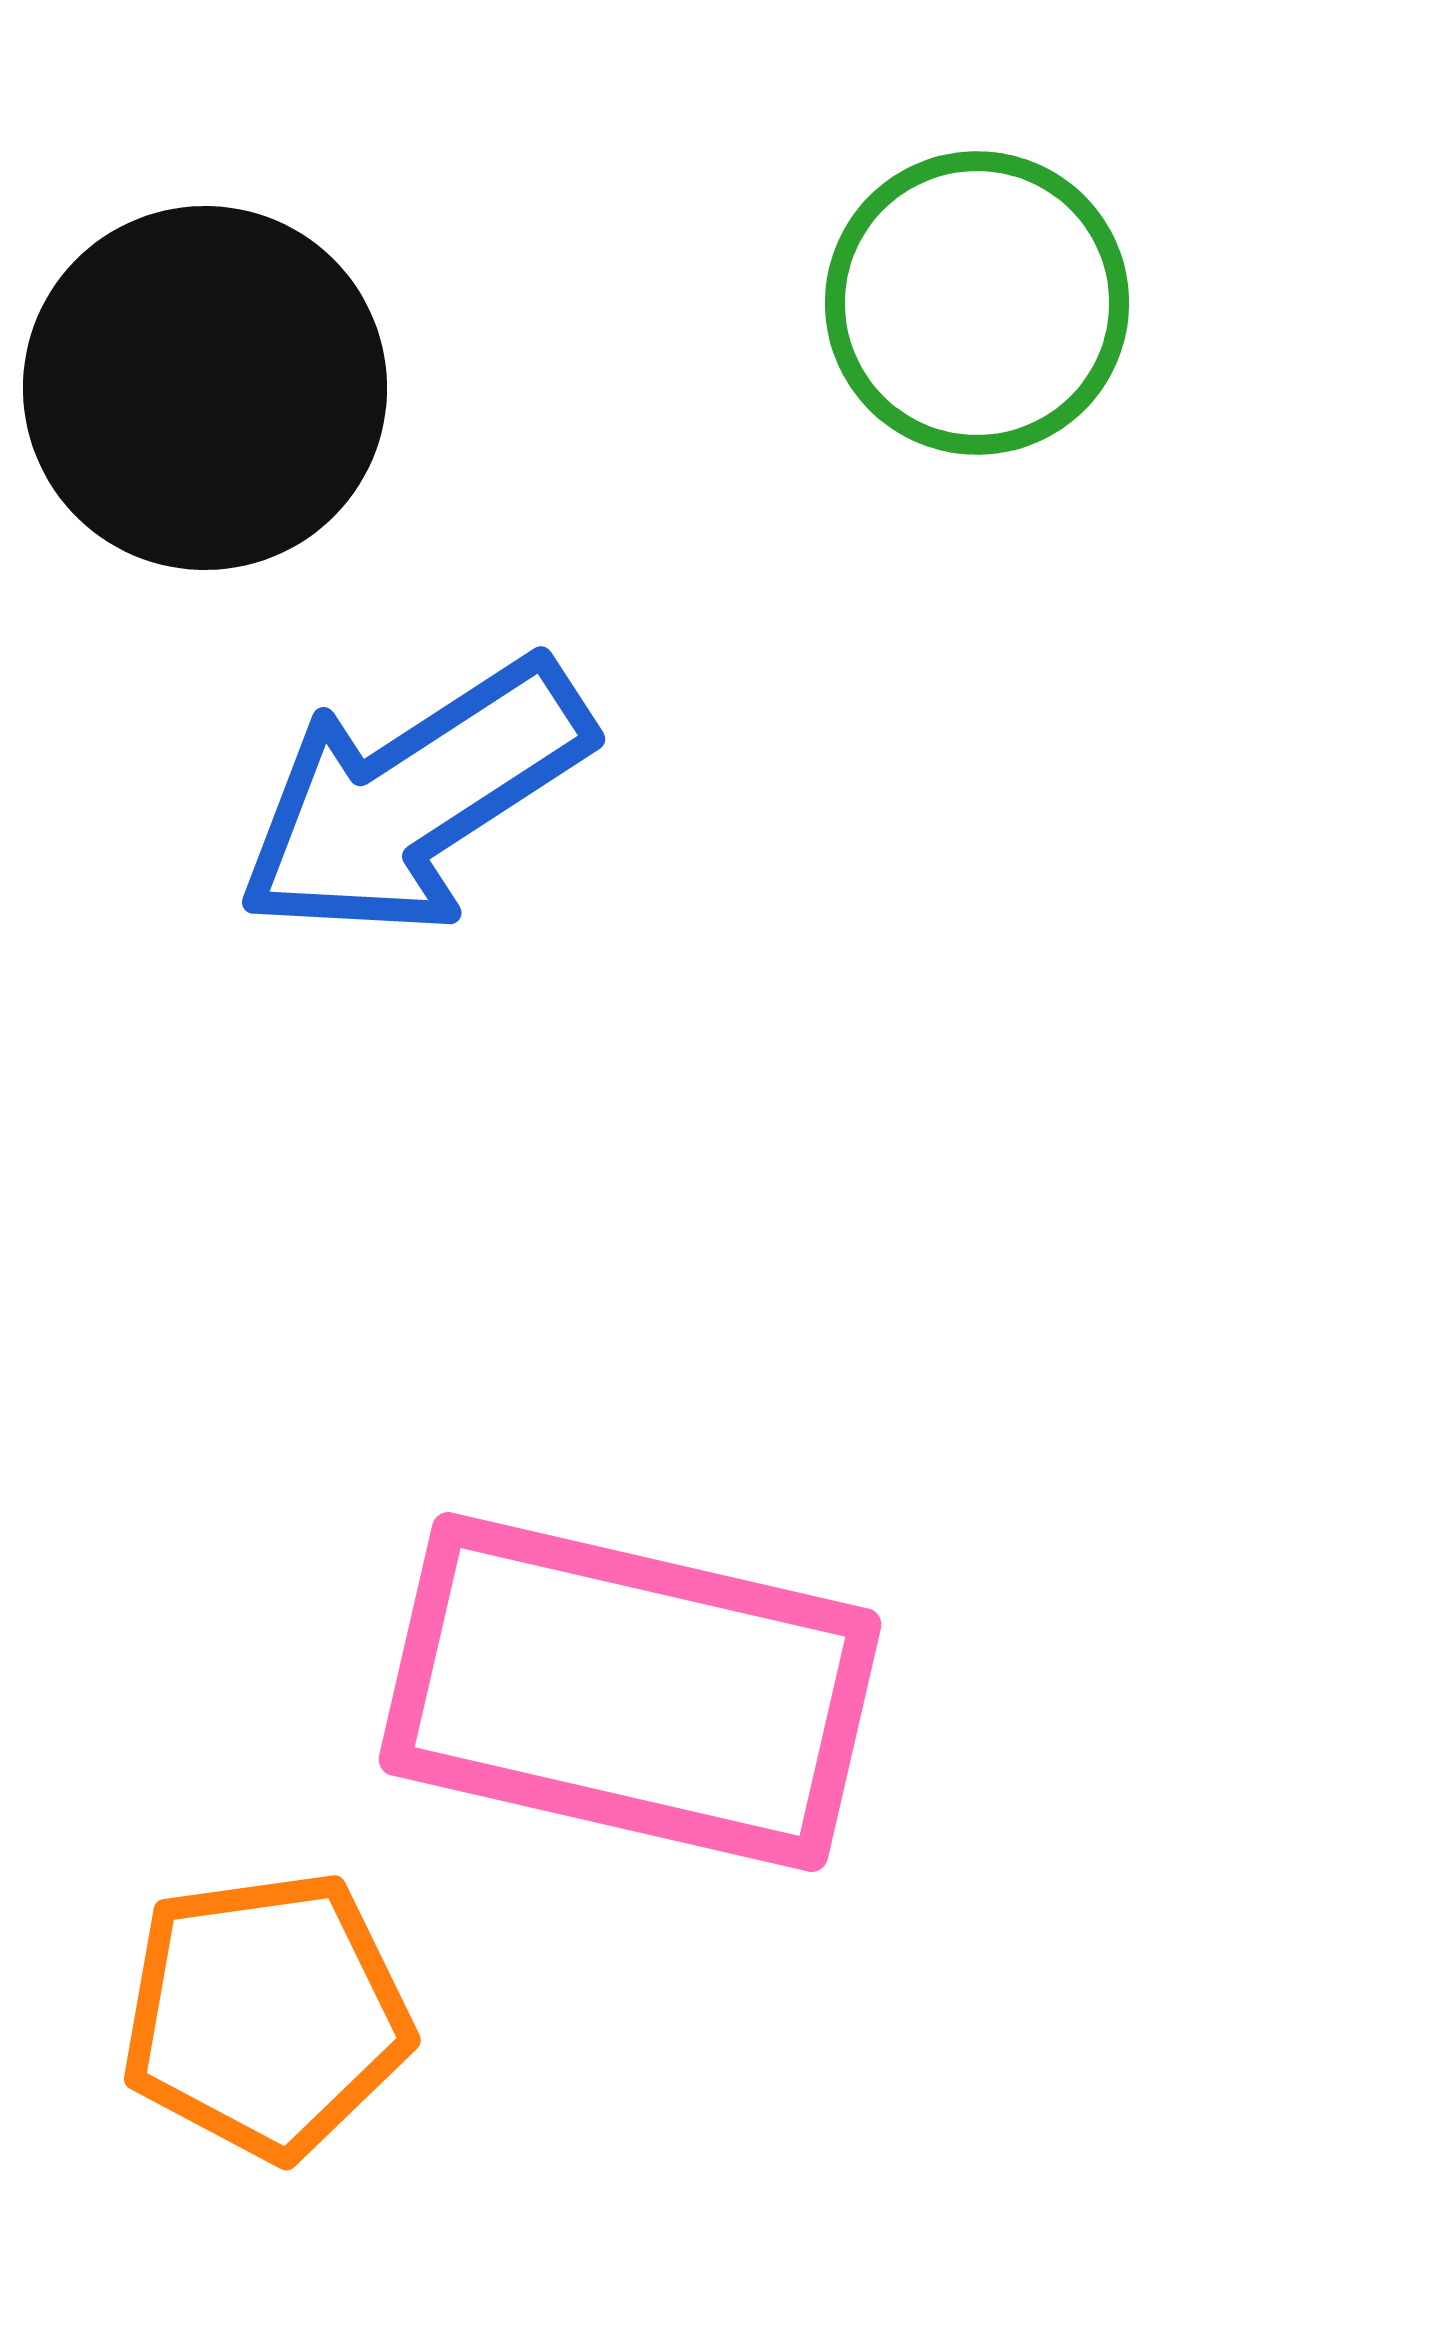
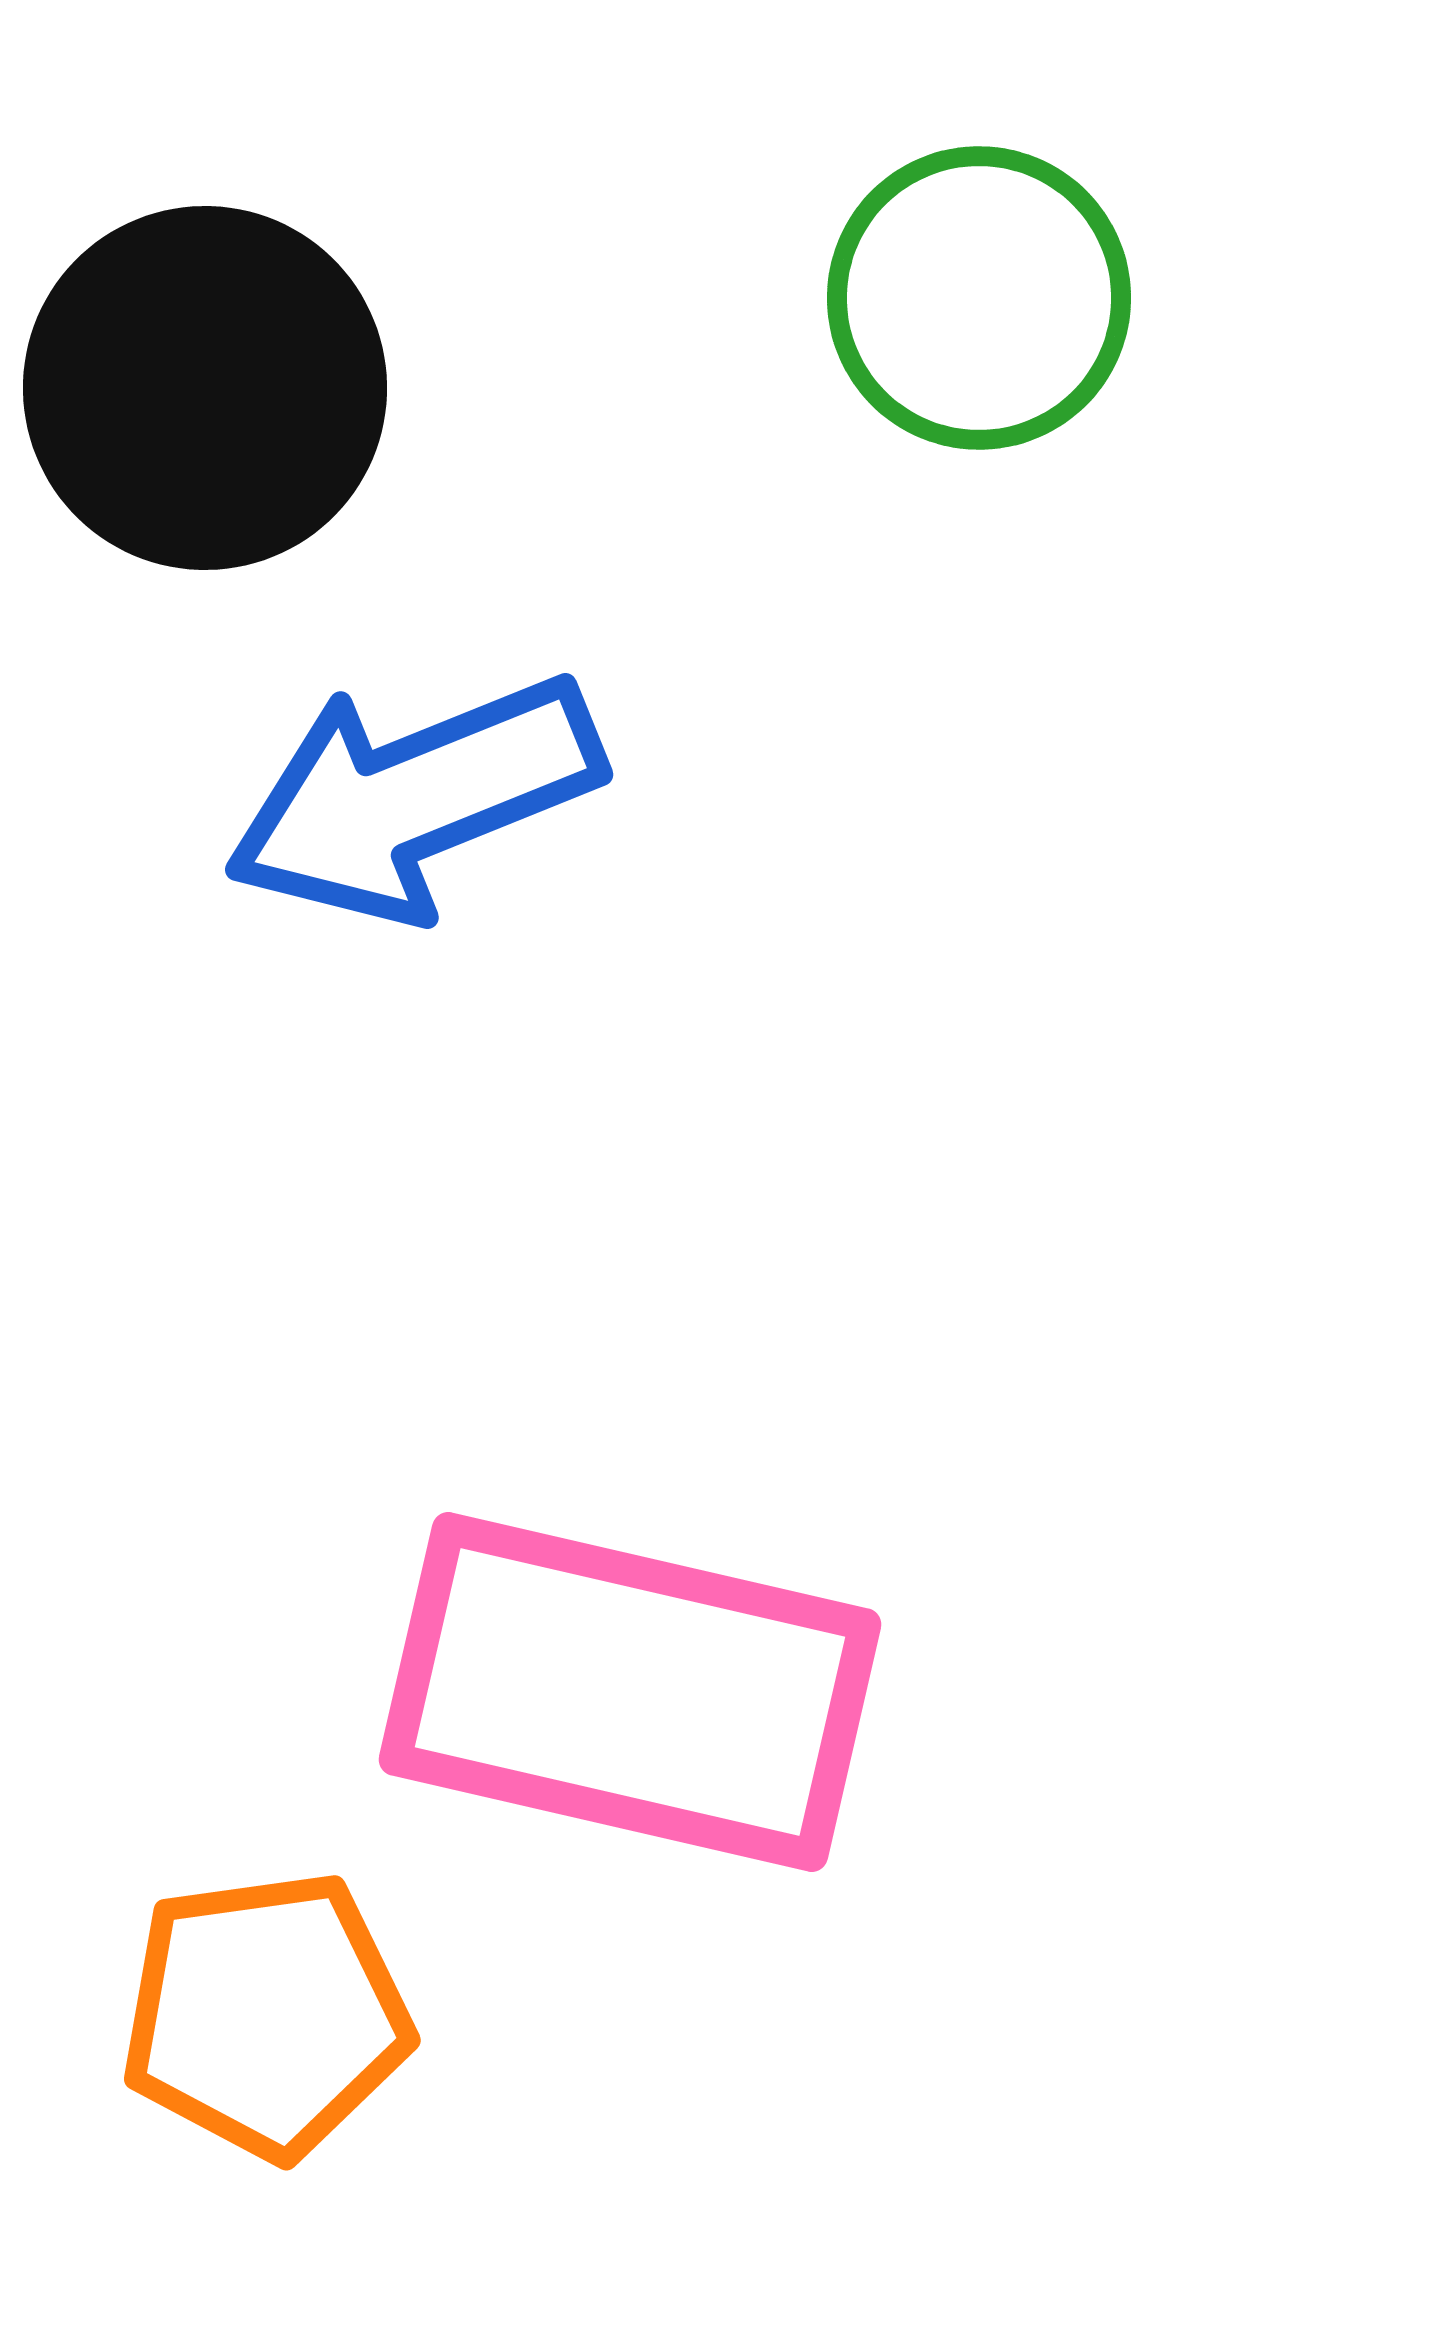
green circle: moved 2 px right, 5 px up
blue arrow: rotated 11 degrees clockwise
